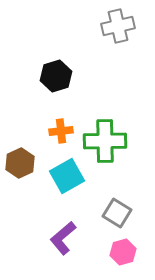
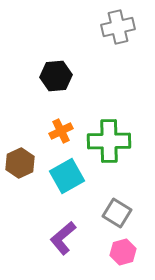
gray cross: moved 1 px down
black hexagon: rotated 12 degrees clockwise
orange cross: rotated 20 degrees counterclockwise
green cross: moved 4 px right
